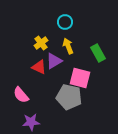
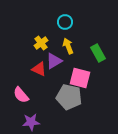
red triangle: moved 2 px down
